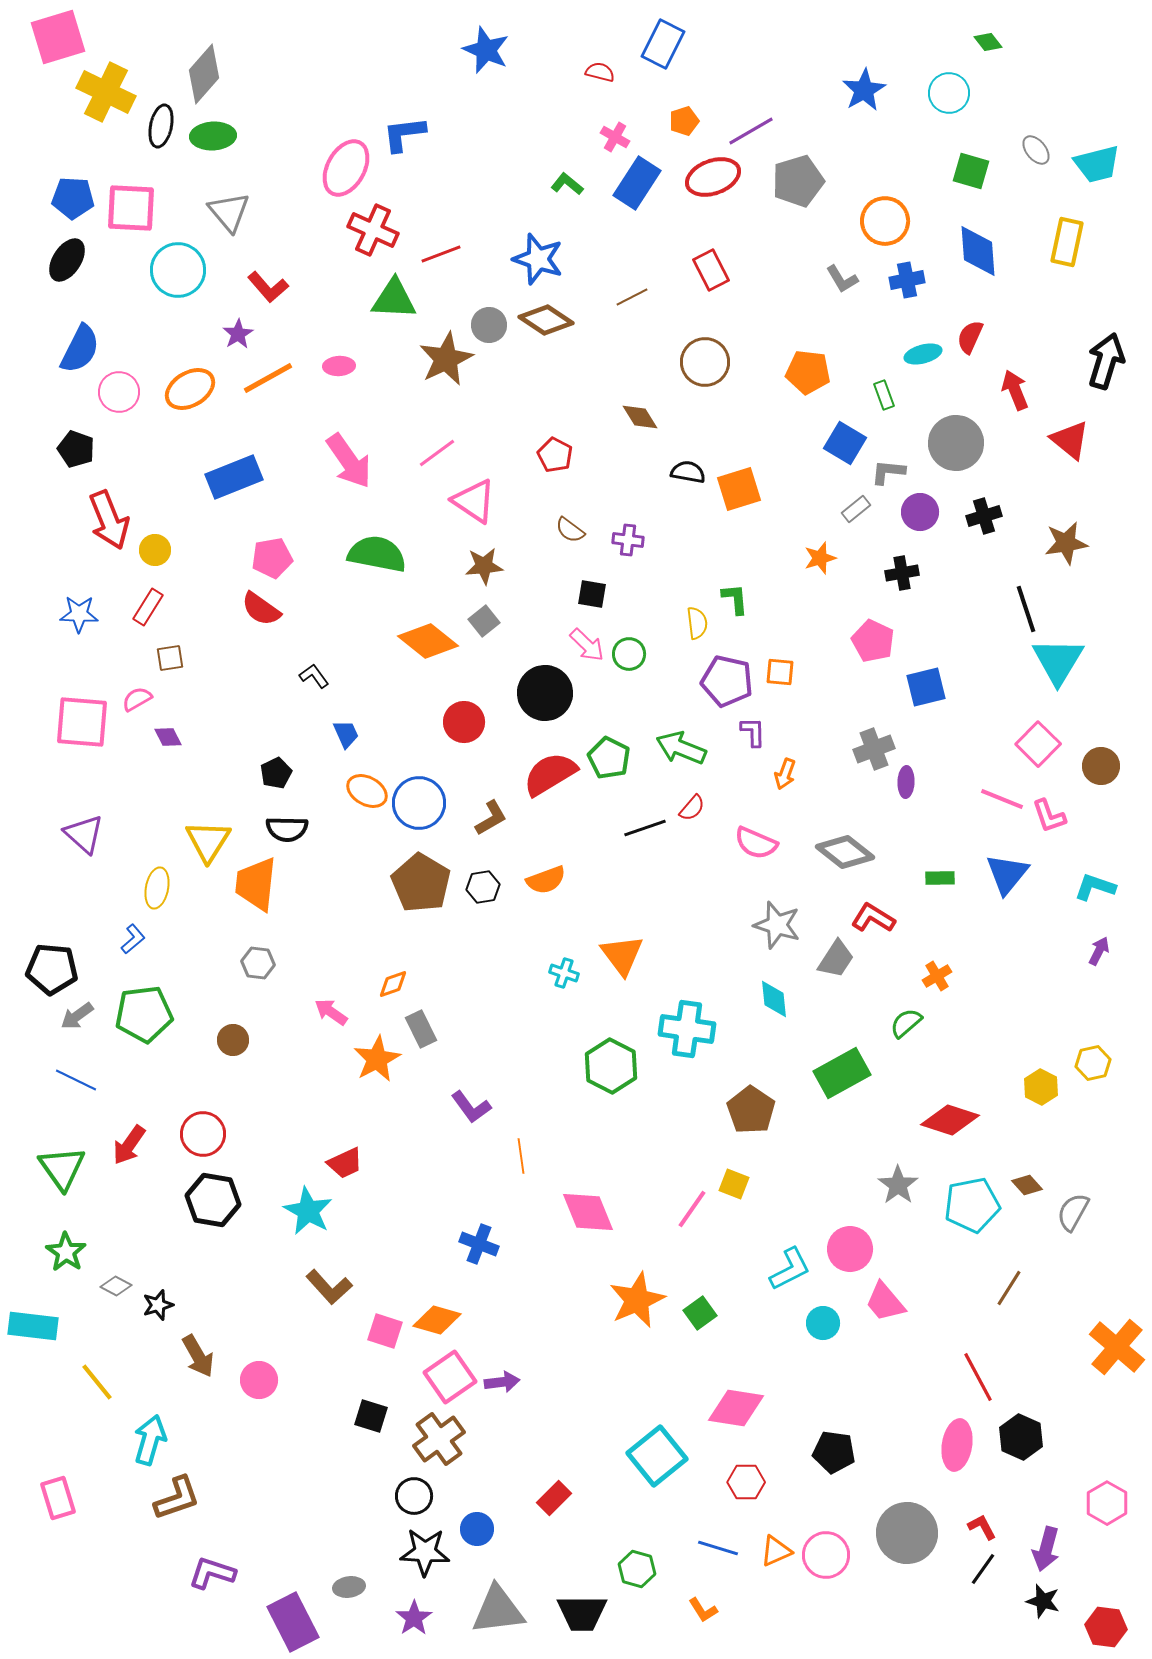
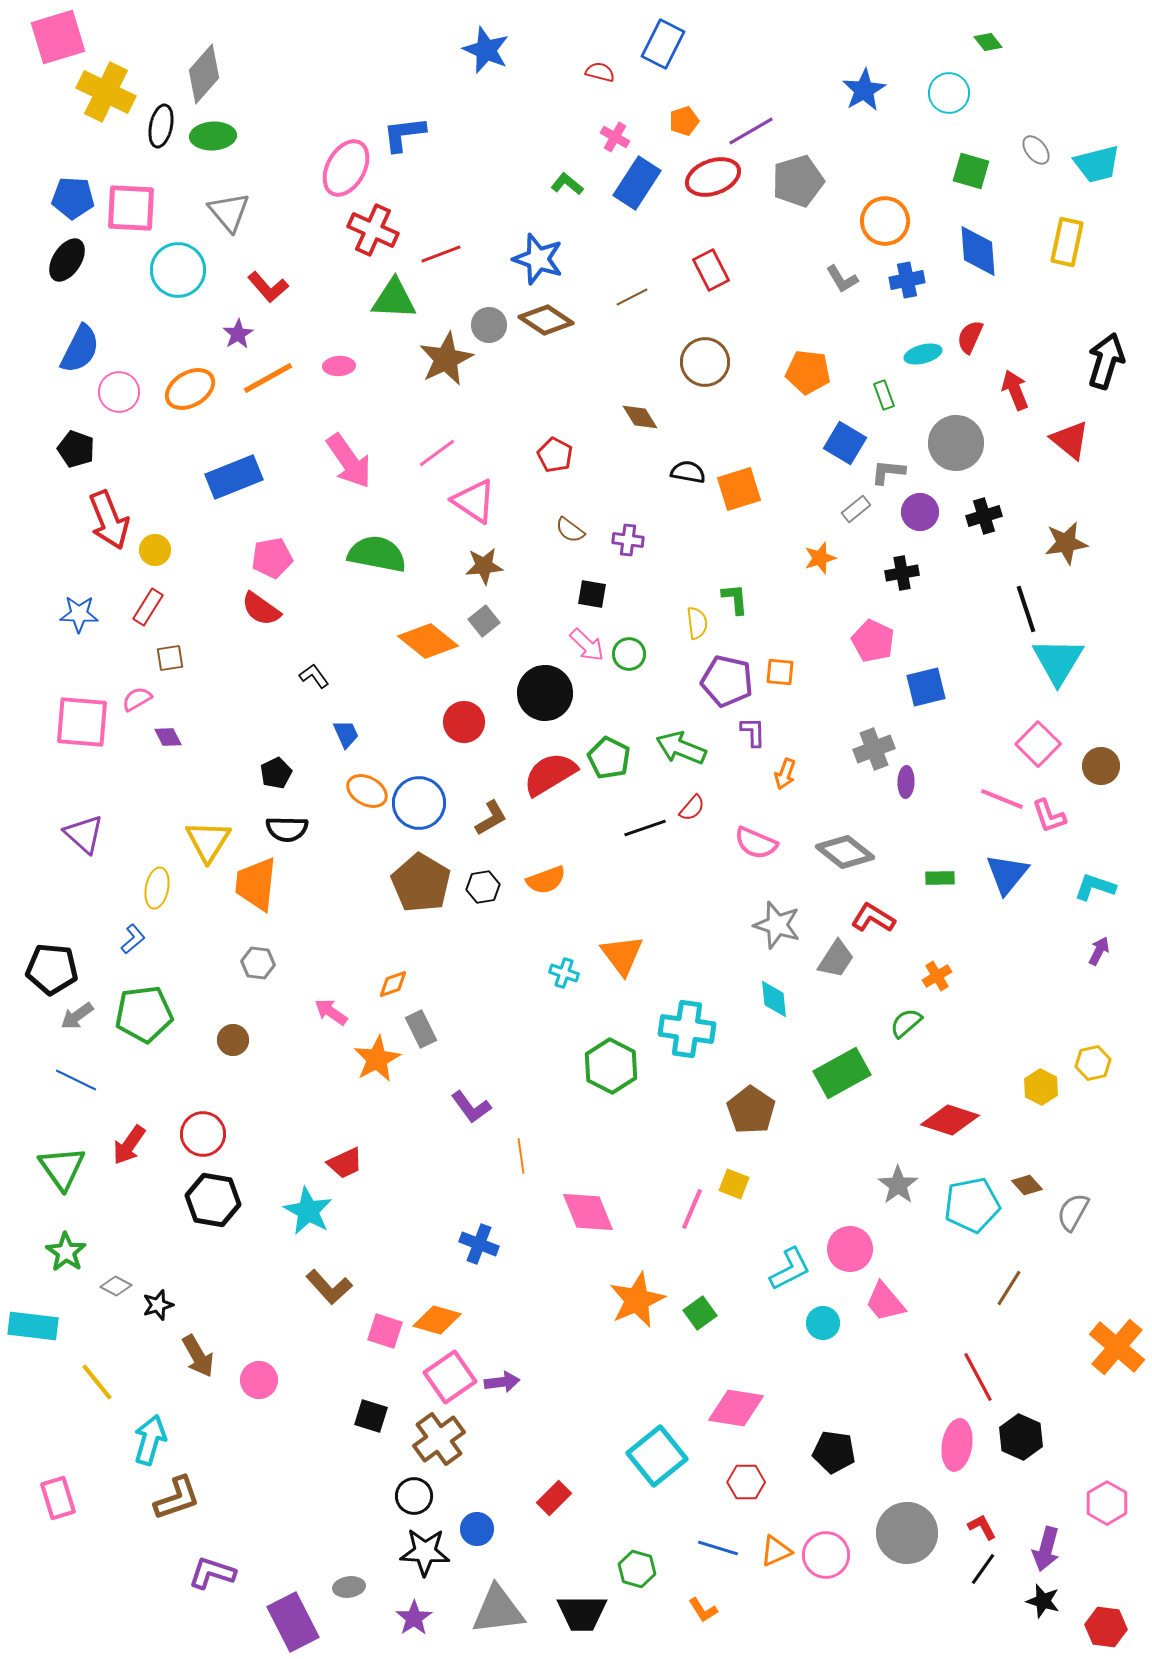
pink line at (692, 1209): rotated 12 degrees counterclockwise
